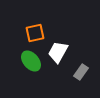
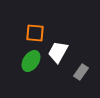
orange square: rotated 18 degrees clockwise
green ellipse: rotated 75 degrees clockwise
